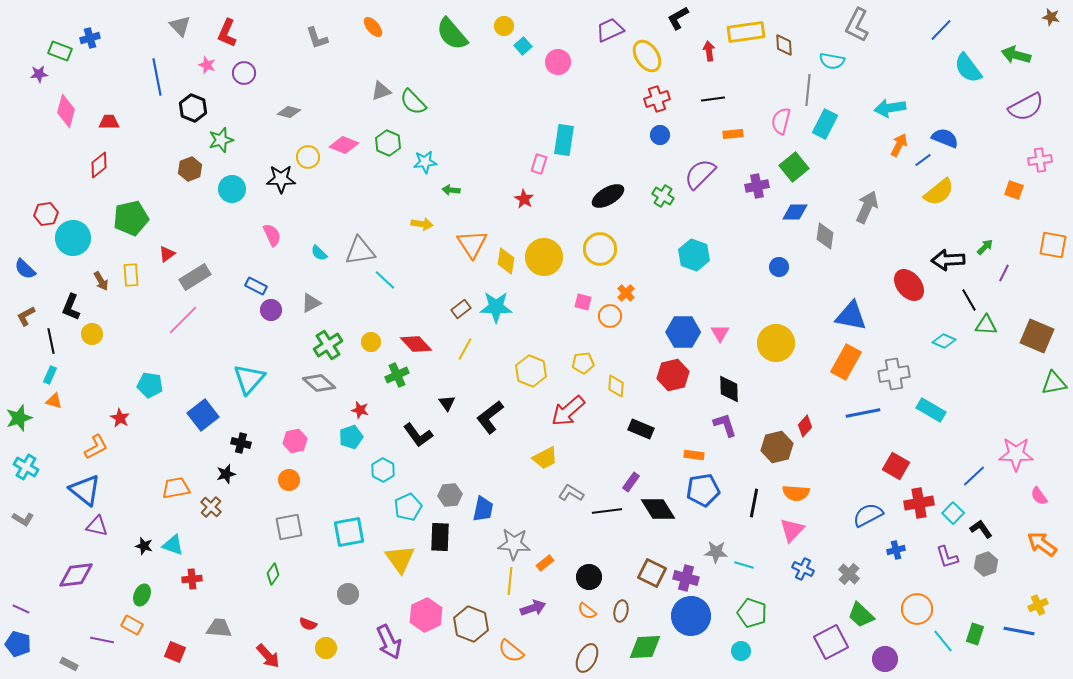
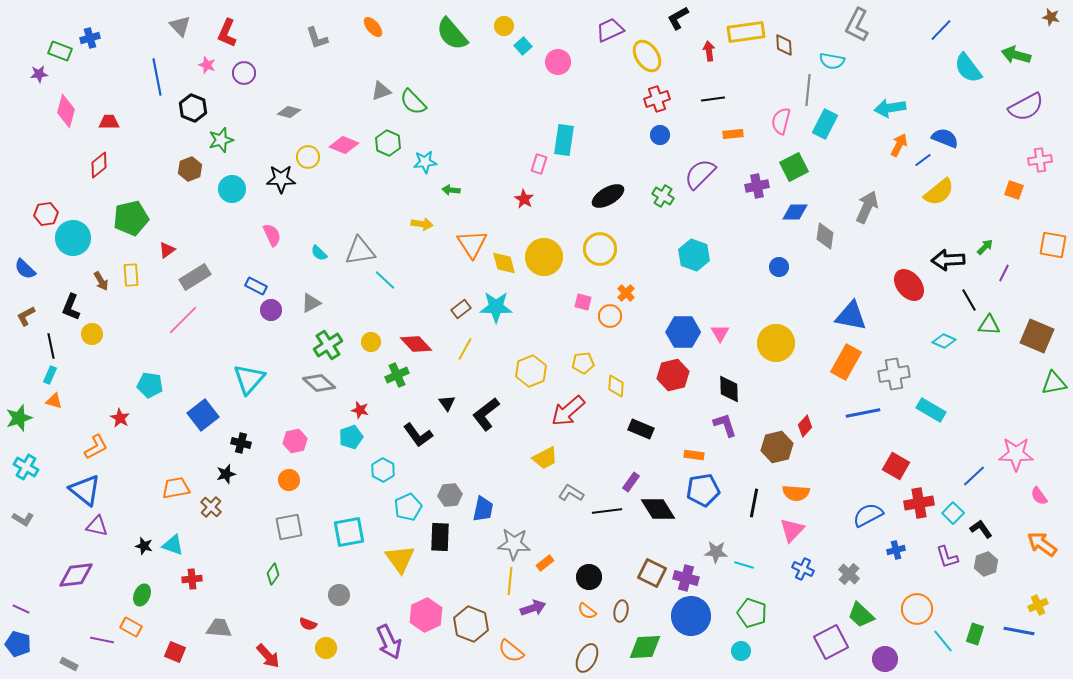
green square at (794, 167): rotated 12 degrees clockwise
red triangle at (167, 254): moved 4 px up
yellow diamond at (506, 261): moved 2 px left, 2 px down; rotated 24 degrees counterclockwise
green triangle at (986, 325): moved 3 px right
black line at (51, 341): moved 5 px down
yellow hexagon at (531, 371): rotated 16 degrees clockwise
black L-shape at (490, 417): moved 4 px left, 3 px up
gray circle at (348, 594): moved 9 px left, 1 px down
orange rectangle at (132, 625): moved 1 px left, 2 px down
